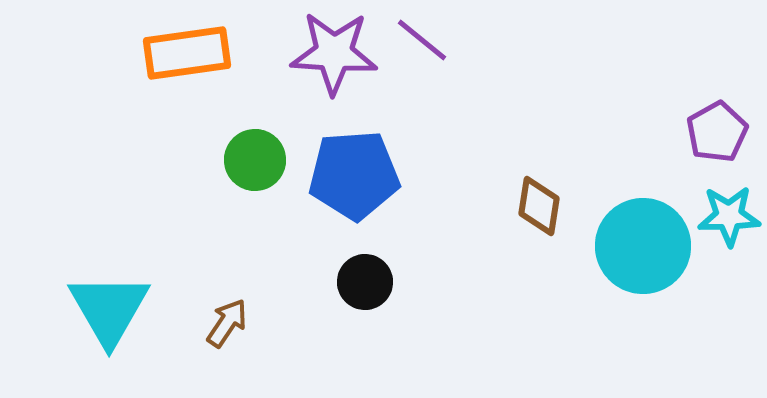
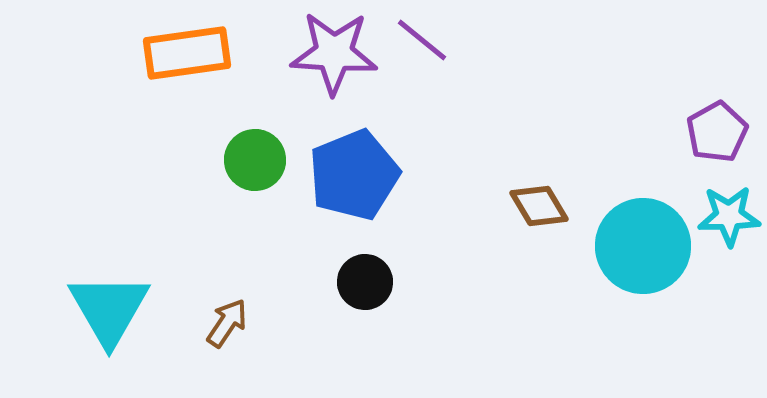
blue pentagon: rotated 18 degrees counterclockwise
brown diamond: rotated 40 degrees counterclockwise
